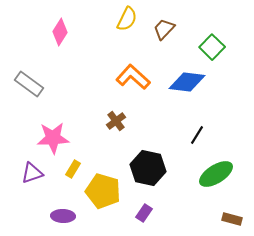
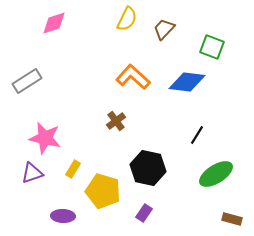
pink diamond: moved 6 px left, 9 px up; rotated 40 degrees clockwise
green square: rotated 25 degrees counterclockwise
gray rectangle: moved 2 px left, 3 px up; rotated 68 degrees counterclockwise
pink star: moved 8 px left; rotated 16 degrees clockwise
